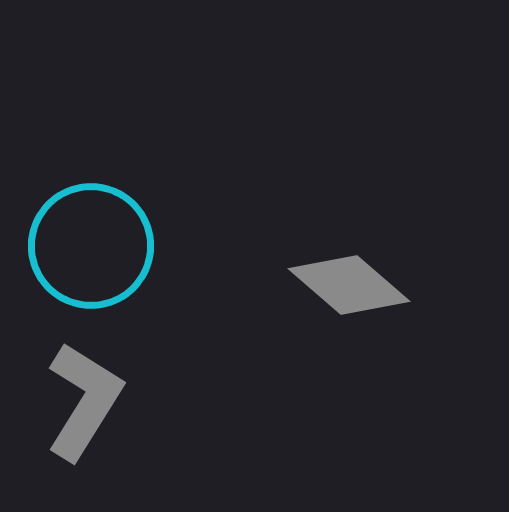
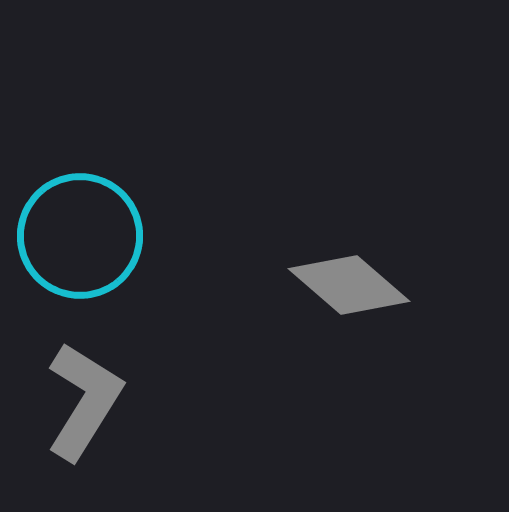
cyan circle: moved 11 px left, 10 px up
